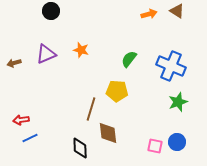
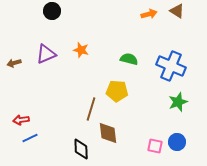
black circle: moved 1 px right
green semicircle: rotated 66 degrees clockwise
black diamond: moved 1 px right, 1 px down
